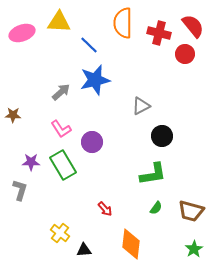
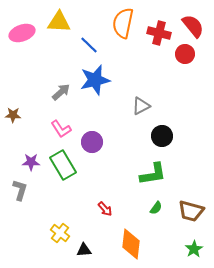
orange semicircle: rotated 12 degrees clockwise
